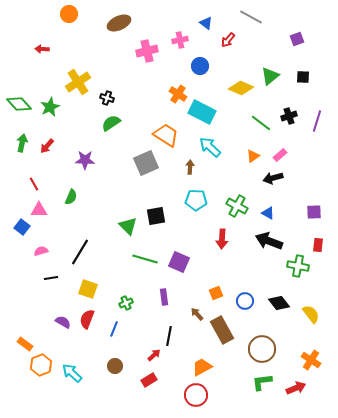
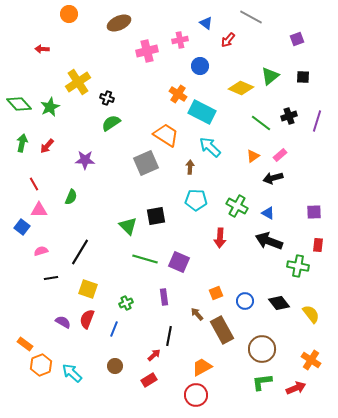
red arrow at (222, 239): moved 2 px left, 1 px up
